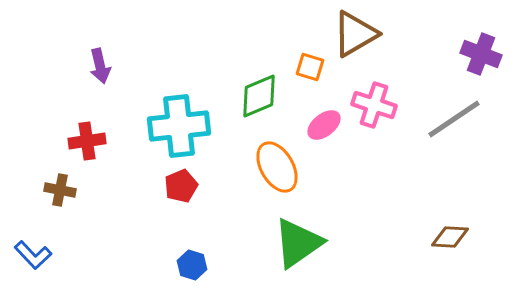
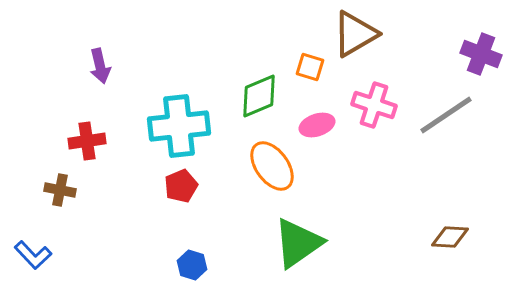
gray line: moved 8 px left, 4 px up
pink ellipse: moved 7 px left; rotated 20 degrees clockwise
orange ellipse: moved 5 px left, 1 px up; rotated 6 degrees counterclockwise
